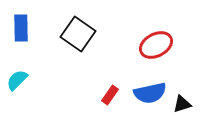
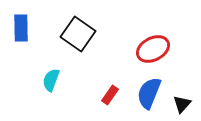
red ellipse: moved 3 px left, 4 px down
cyan semicircle: moved 34 px right; rotated 25 degrees counterclockwise
blue semicircle: moved 1 px left; rotated 124 degrees clockwise
black triangle: rotated 30 degrees counterclockwise
